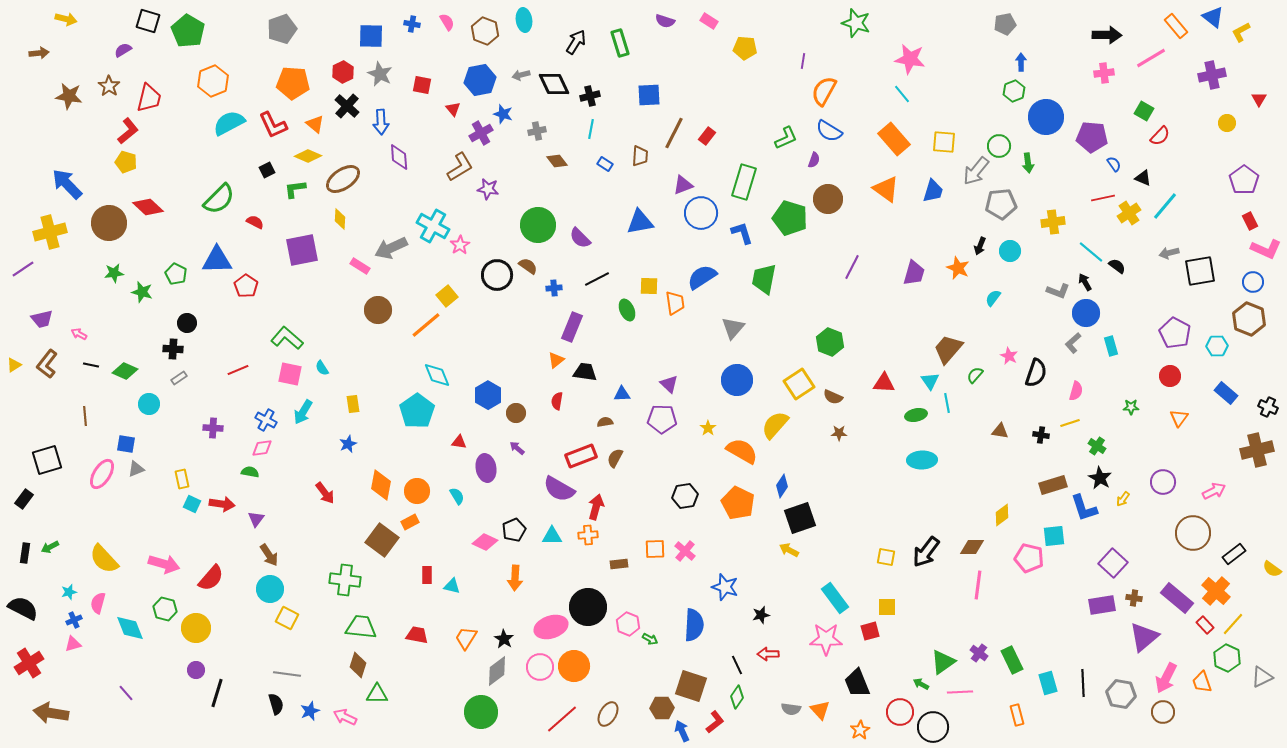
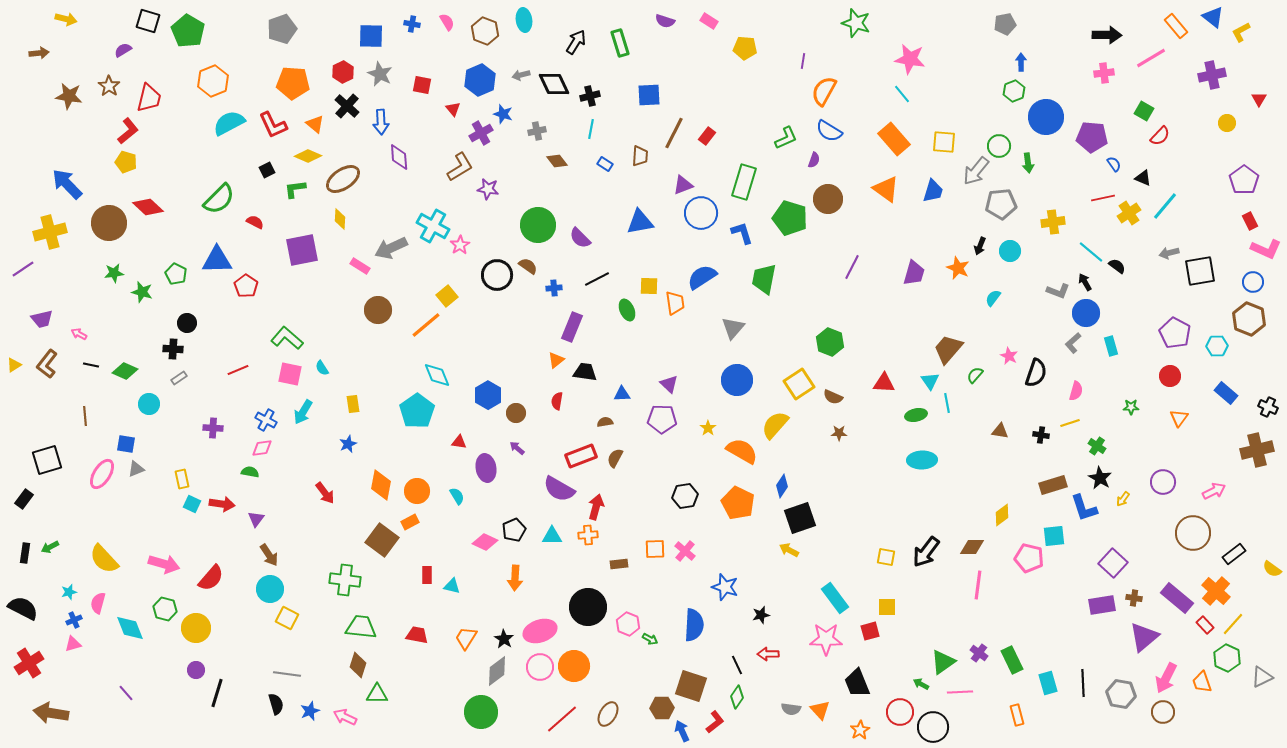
blue hexagon at (480, 80): rotated 12 degrees counterclockwise
pink ellipse at (551, 627): moved 11 px left, 4 px down
